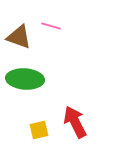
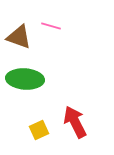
yellow square: rotated 12 degrees counterclockwise
